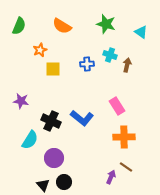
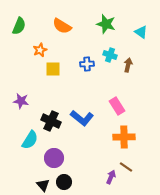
brown arrow: moved 1 px right
